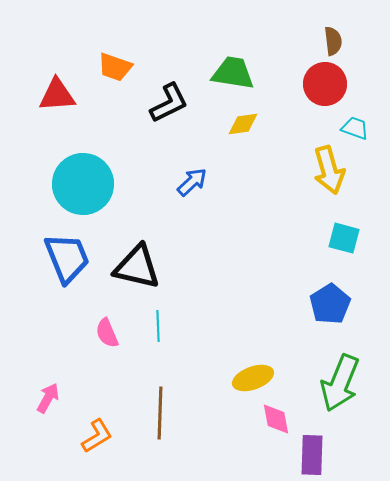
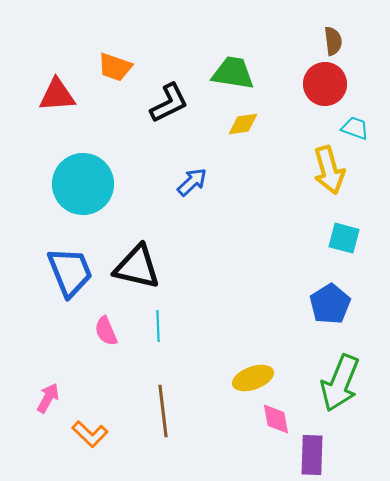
blue trapezoid: moved 3 px right, 14 px down
pink semicircle: moved 1 px left, 2 px up
brown line: moved 3 px right, 2 px up; rotated 9 degrees counterclockwise
orange L-shape: moved 7 px left, 2 px up; rotated 75 degrees clockwise
